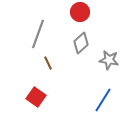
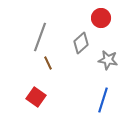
red circle: moved 21 px right, 6 px down
gray line: moved 2 px right, 3 px down
gray star: moved 1 px left
blue line: rotated 15 degrees counterclockwise
